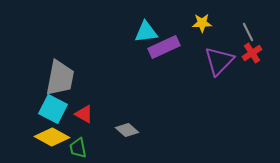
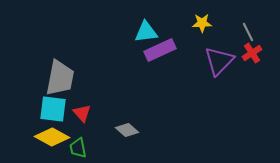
purple rectangle: moved 4 px left, 3 px down
cyan square: rotated 20 degrees counterclockwise
red triangle: moved 2 px left, 1 px up; rotated 18 degrees clockwise
